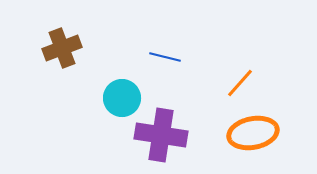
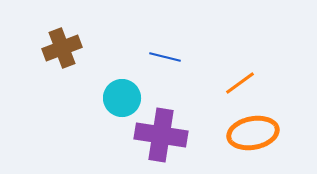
orange line: rotated 12 degrees clockwise
